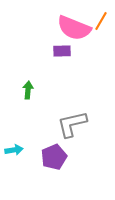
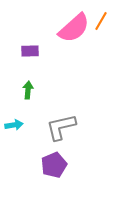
pink semicircle: rotated 64 degrees counterclockwise
purple rectangle: moved 32 px left
gray L-shape: moved 11 px left, 3 px down
cyan arrow: moved 25 px up
purple pentagon: moved 8 px down
